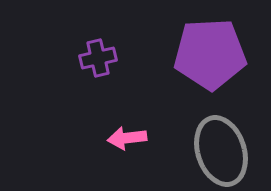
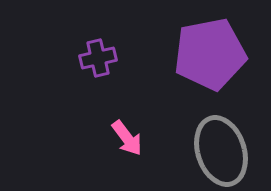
purple pentagon: rotated 8 degrees counterclockwise
pink arrow: rotated 120 degrees counterclockwise
